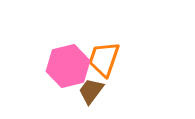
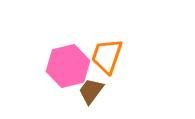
orange trapezoid: moved 3 px right, 3 px up
